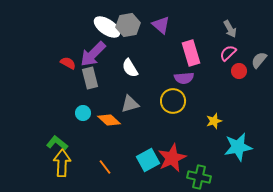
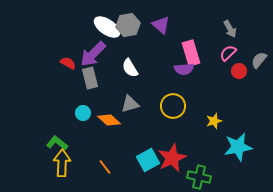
purple semicircle: moved 9 px up
yellow circle: moved 5 px down
